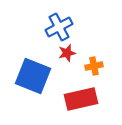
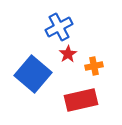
red star: moved 1 px right, 1 px down; rotated 18 degrees counterclockwise
blue square: moved 2 px up; rotated 18 degrees clockwise
red rectangle: moved 1 px down
